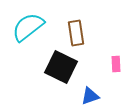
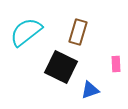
cyan semicircle: moved 2 px left, 5 px down
brown rectangle: moved 2 px right, 1 px up; rotated 25 degrees clockwise
blue triangle: moved 6 px up
